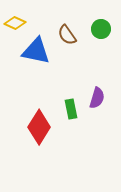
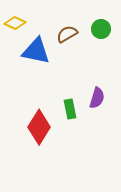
brown semicircle: moved 1 px up; rotated 95 degrees clockwise
green rectangle: moved 1 px left
